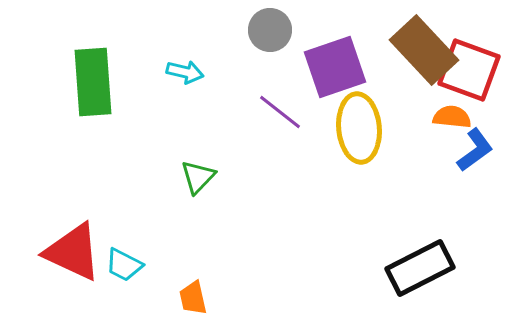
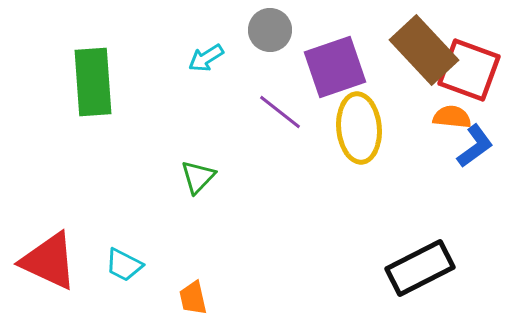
cyan arrow: moved 21 px right, 14 px up; rotated 135 degrees clockwise
blue L-shape: moved 4 px up
red triangle: moved 24 px left, 9 px down
